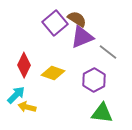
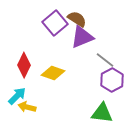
gray line: moved 3 px left, 8 px down
purple hexagon: moved 18 px right
cyan arrow: moved 1 px right, 1 px down
